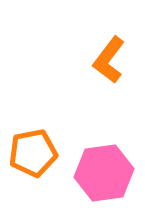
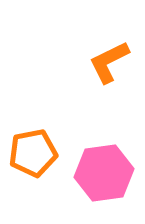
orange L-shape: moved 2 px down; rotated 27 degrees clockwise
